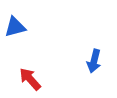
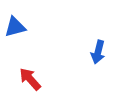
blue arrow: moved 4 px right, 9 px up
